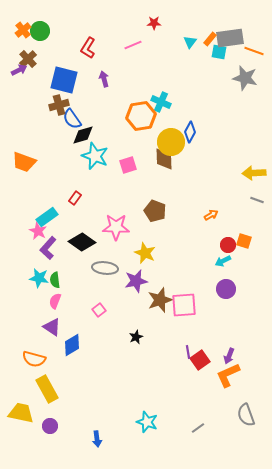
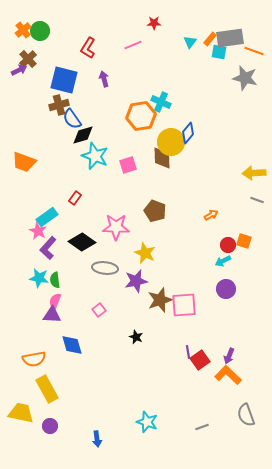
blue diamond at (190, 132): moved 2 px left, 1 px down; rotated 10 degrees clockwise
brown diamond at (164, 159): moved 2 px left, 1 px up
purple triangle at (52, 327): moved 12 px up; rotated 30 degrees counterclockwise
black star at (136, 337): rotated 24 degrees counterclockwise
blue diamond at (72, 345): rotated 75 degrees counterclockwise
orange semicircle at (34, 359): rotated 25 degrees counterclockwise
orange L-shape at (228, 375): rotated 68 degrees clockwise
gray line at (198, 428): moved 4 px right, 1 px up; rotated 16 degrees clockwise
